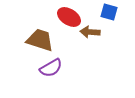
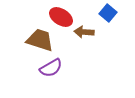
blue square: moved 1 px left, 1 px down; rotated 24 degrees clockwise
red ellipse: moved 8 px left
brown arrow: moved 6 px left
